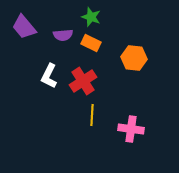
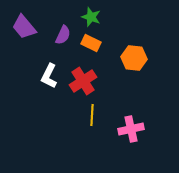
purple semicircle: rotated 60 degrees counterclockwise
pink cross: rotated 20 degrees counterclockwise
